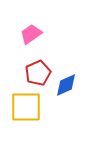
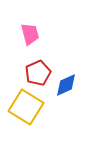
pink trapezoid: moved 1 px left; rotated 110 degrees clockwise
yellow square: rotated 32 degrees clockwise
